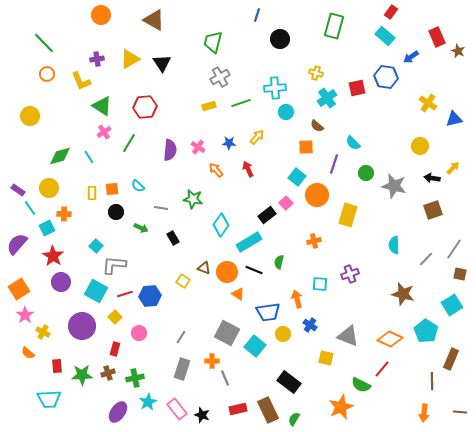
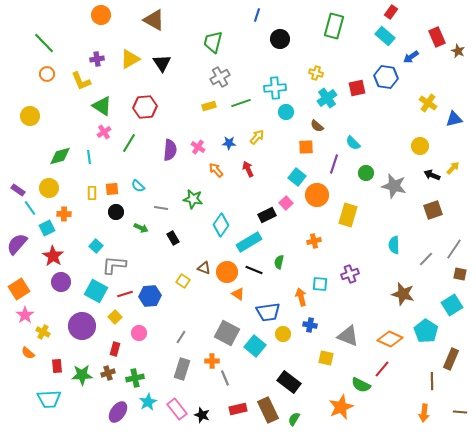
cyan line at (89, 157): rotated 24 degrees clockwise
black arrow at (432, 178): moved 3 px up; rotated 14 degrees clockwise
black rectangle at (267, 215): rotated 12 degrees clockwise
orange arrow at (297, 299): moved 4 px right, 2 px up
blue cross at (310, 325): rotated 24 degrees counterclockwise
